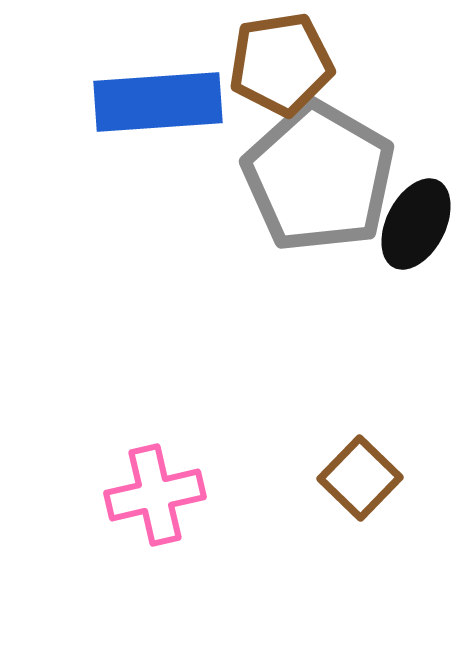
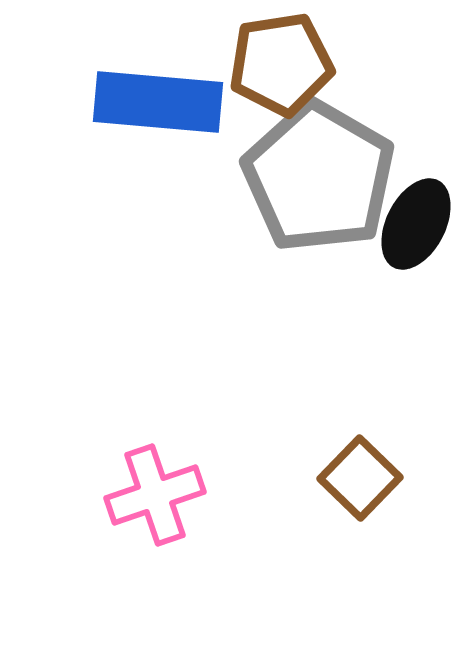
blue rectangle: rotated 9 degrees clockwise
pink cross: rotated 6 degrees counterclockwise
